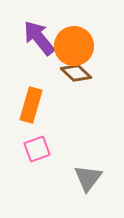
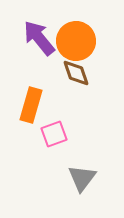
orange circle: moved 2 px right, 5 px up
brown diamond: rotated 28 degrees clockwise
pink square: moved 17 px right, 15 px up
gray triangle: moved 6 px left
